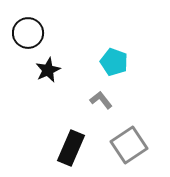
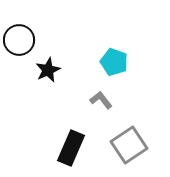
black circle: moved 9 px left, 7 px down
